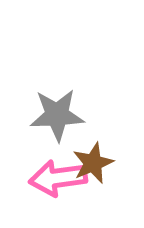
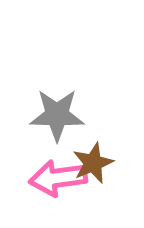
gray star: rotated 4 degrees clockwise
